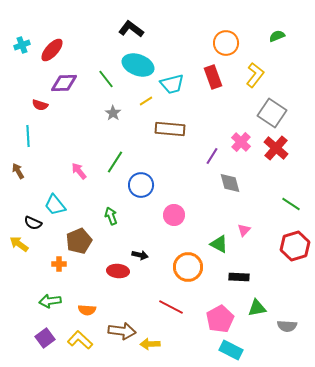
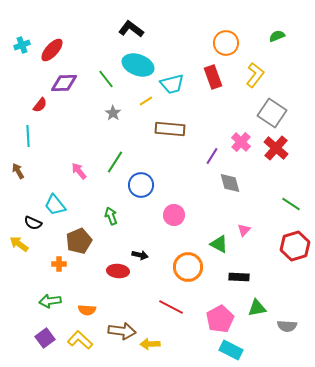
red semicircle at (40, 105): rotated 70 degrees counterclockwise
